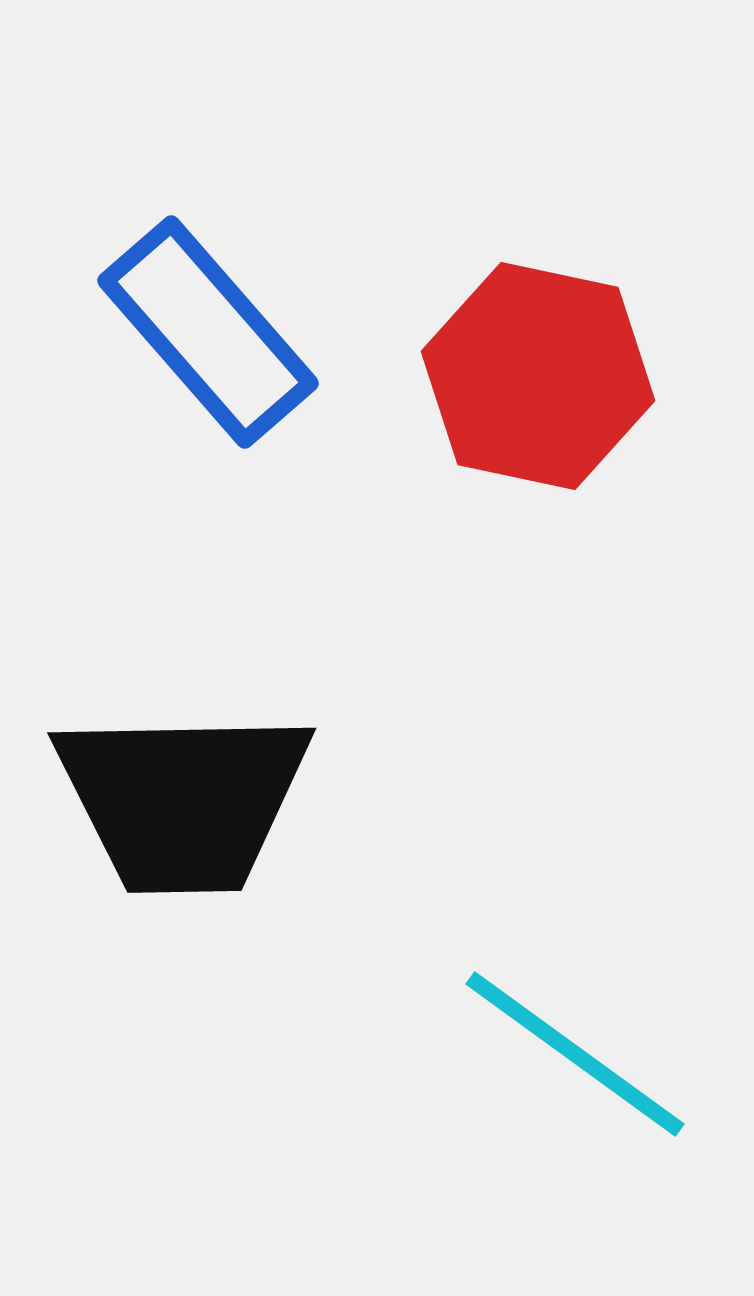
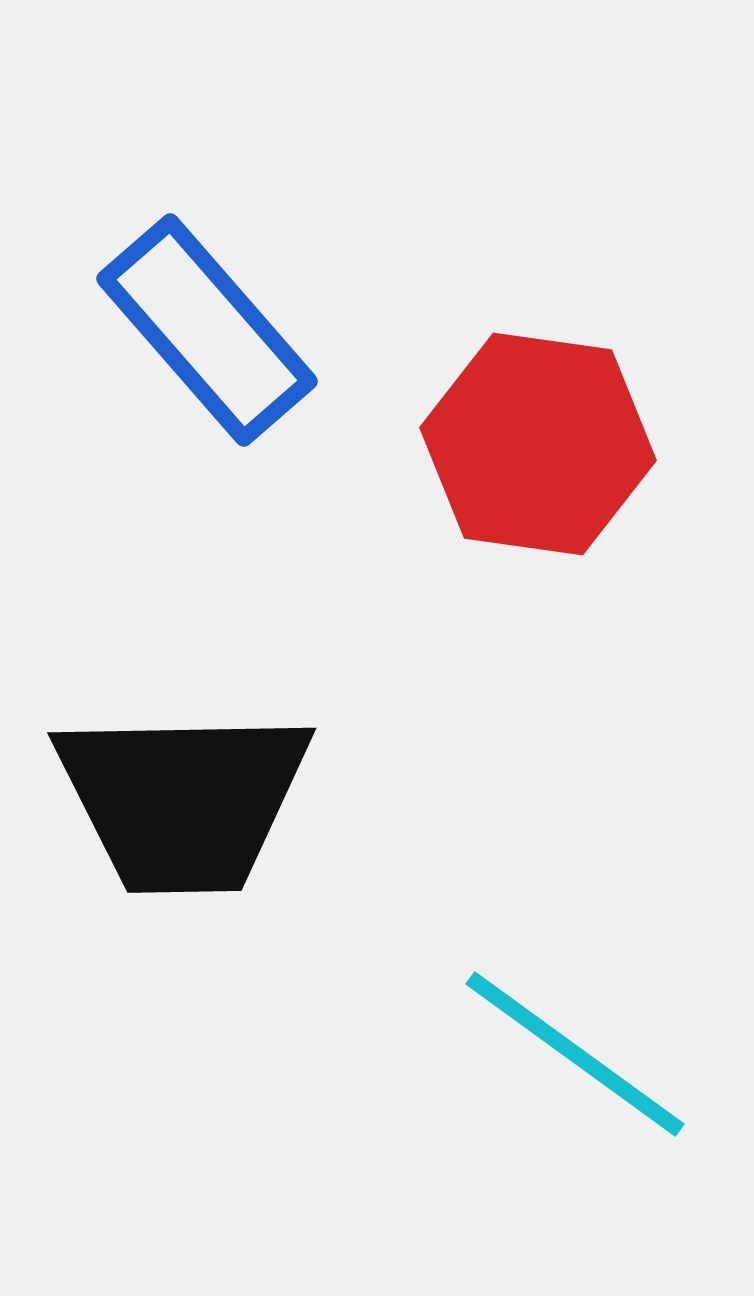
blue rectangle: moved 1 px left, 2 px up
red hexagon: moved 68 px down; rotated 4 degrees counterclockwise
